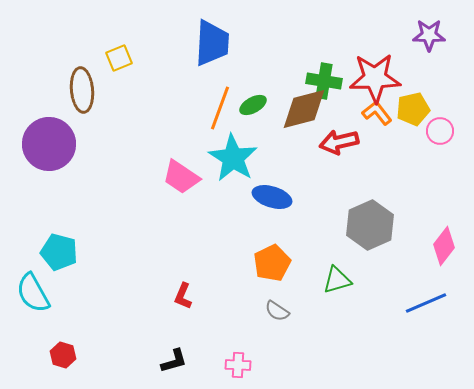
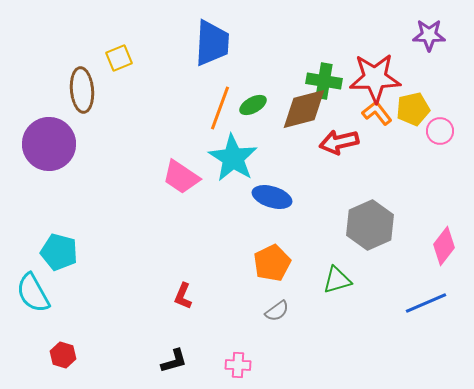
gray semicircle: rotated 70 degrees counterclockwise
